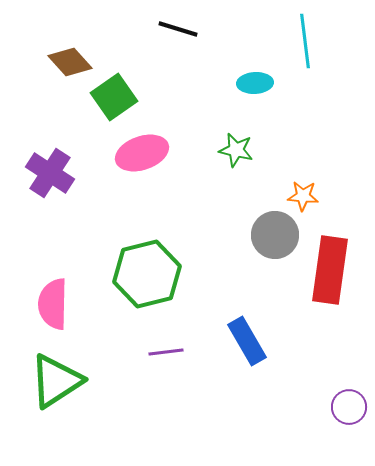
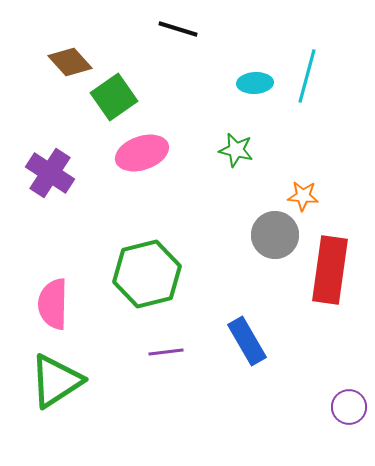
cyan line: moved 2 px right, 35 px down; rotated 22 degrees clockwise
